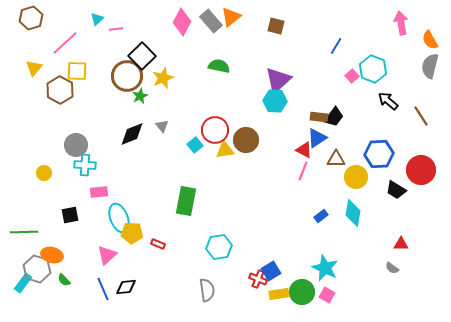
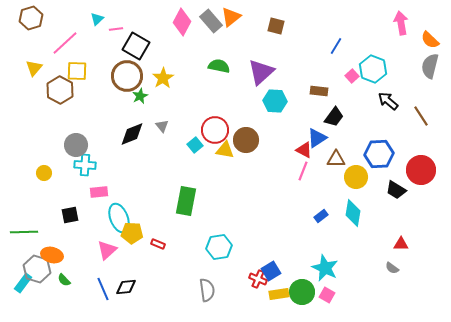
orange semicircle at (430, 40): rotated 18 degrees counterclockwise
black square at (142, 56): moved 6 px left, 10 px up; rotated 16 degrees counterclockwise
yellow star at (163, 78): rotated 10 degrees counterclockwise
purple triangle at (278, 80): moved 17 px left, 8 px up
brown rectangle at (319, 117): moved 26 px up
yellow triangle at (225, 150): rotated 18 degrees clockwise
pink triangle at (107, 255): moved 5 px up
